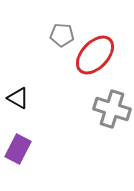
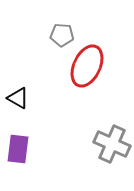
red ellipse: moved 8 px left, 11 px down; rotated 18 degrees counterclockwise
gray cross: moved 35 px down; rotated 6 degrees clockwise
purple rectangle: rotated 20 degrees counterclockwise
